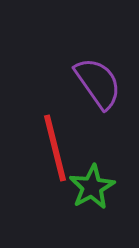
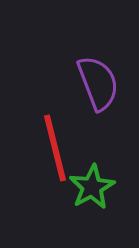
purple semicircle: rotated 14 degrees clockwise
